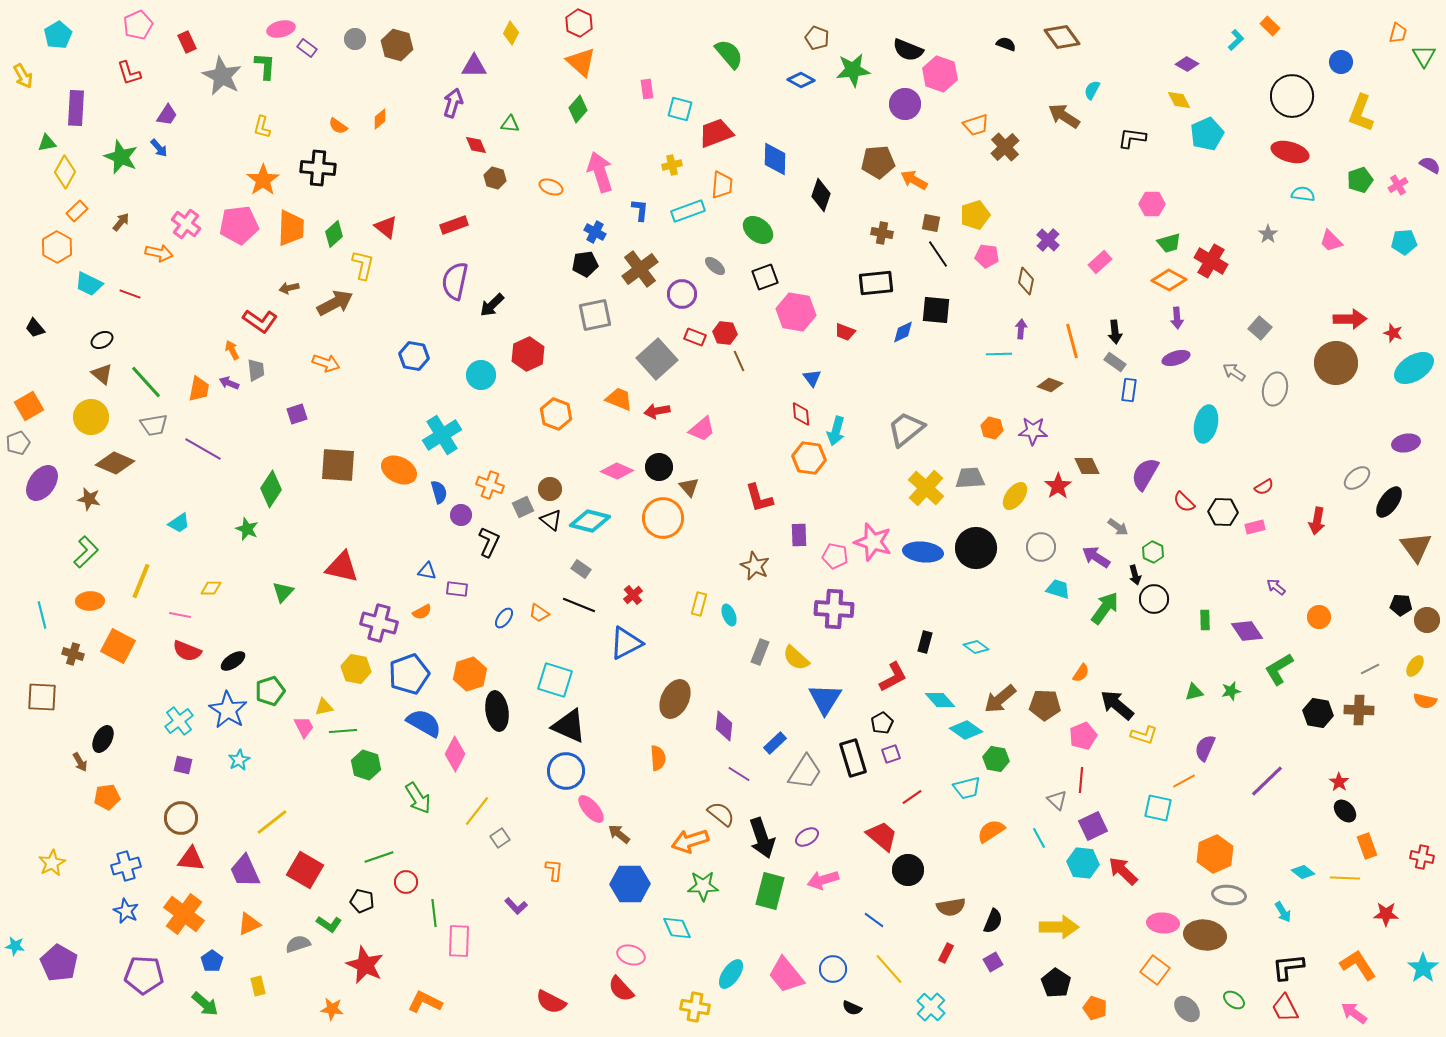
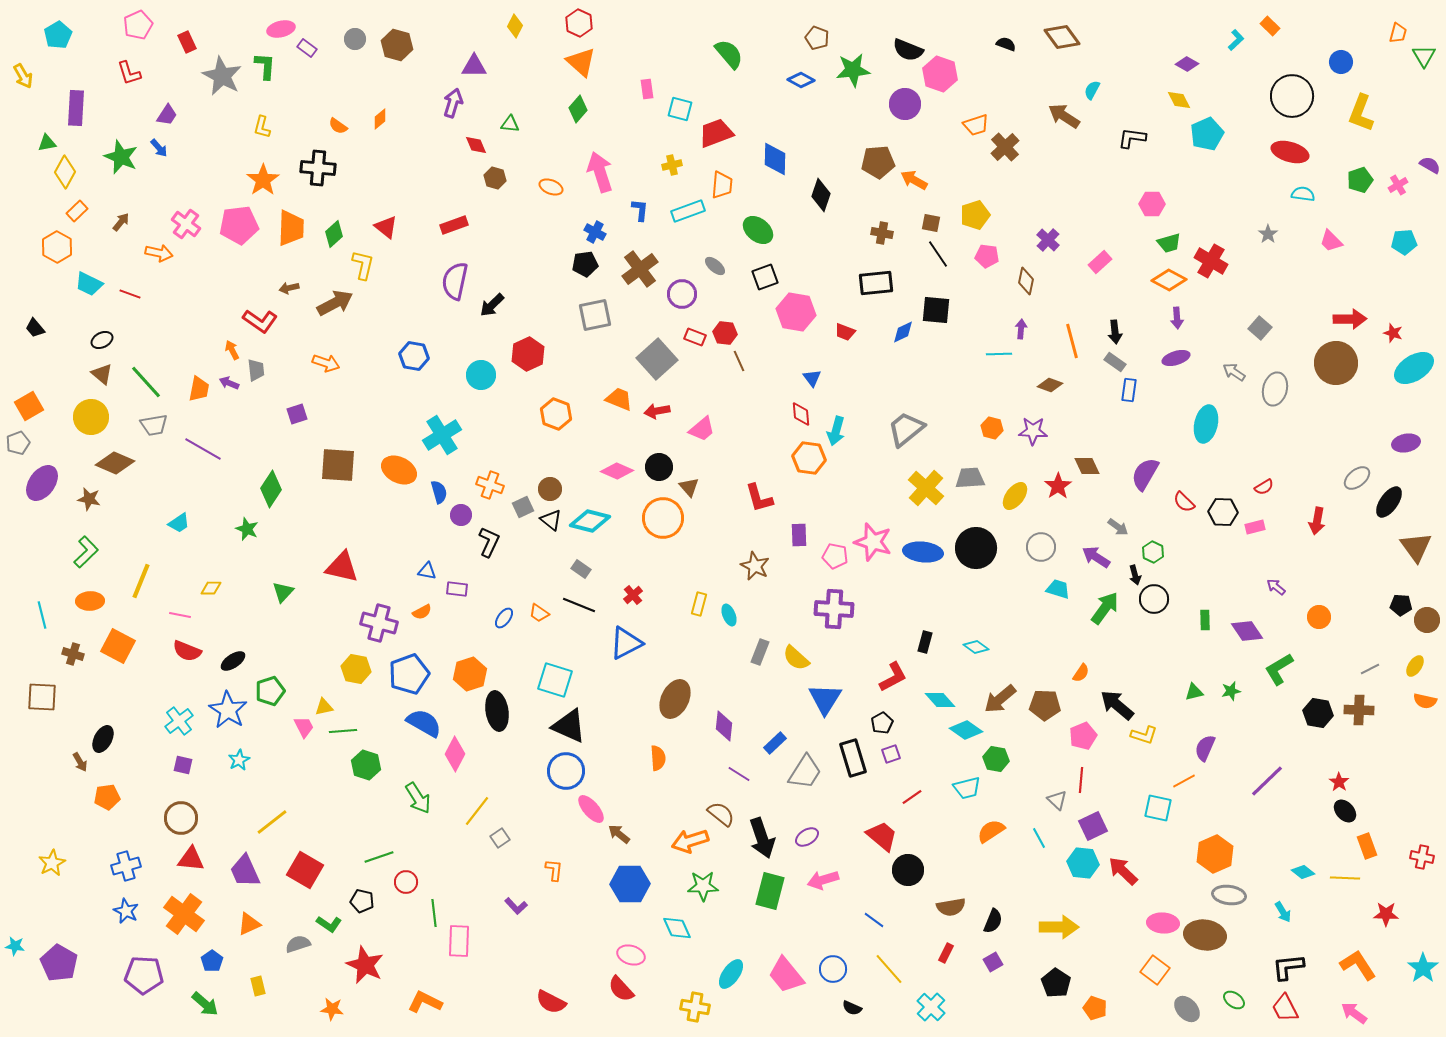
yellow diamond at (511, 33): moved 4 px right, 7 px up
